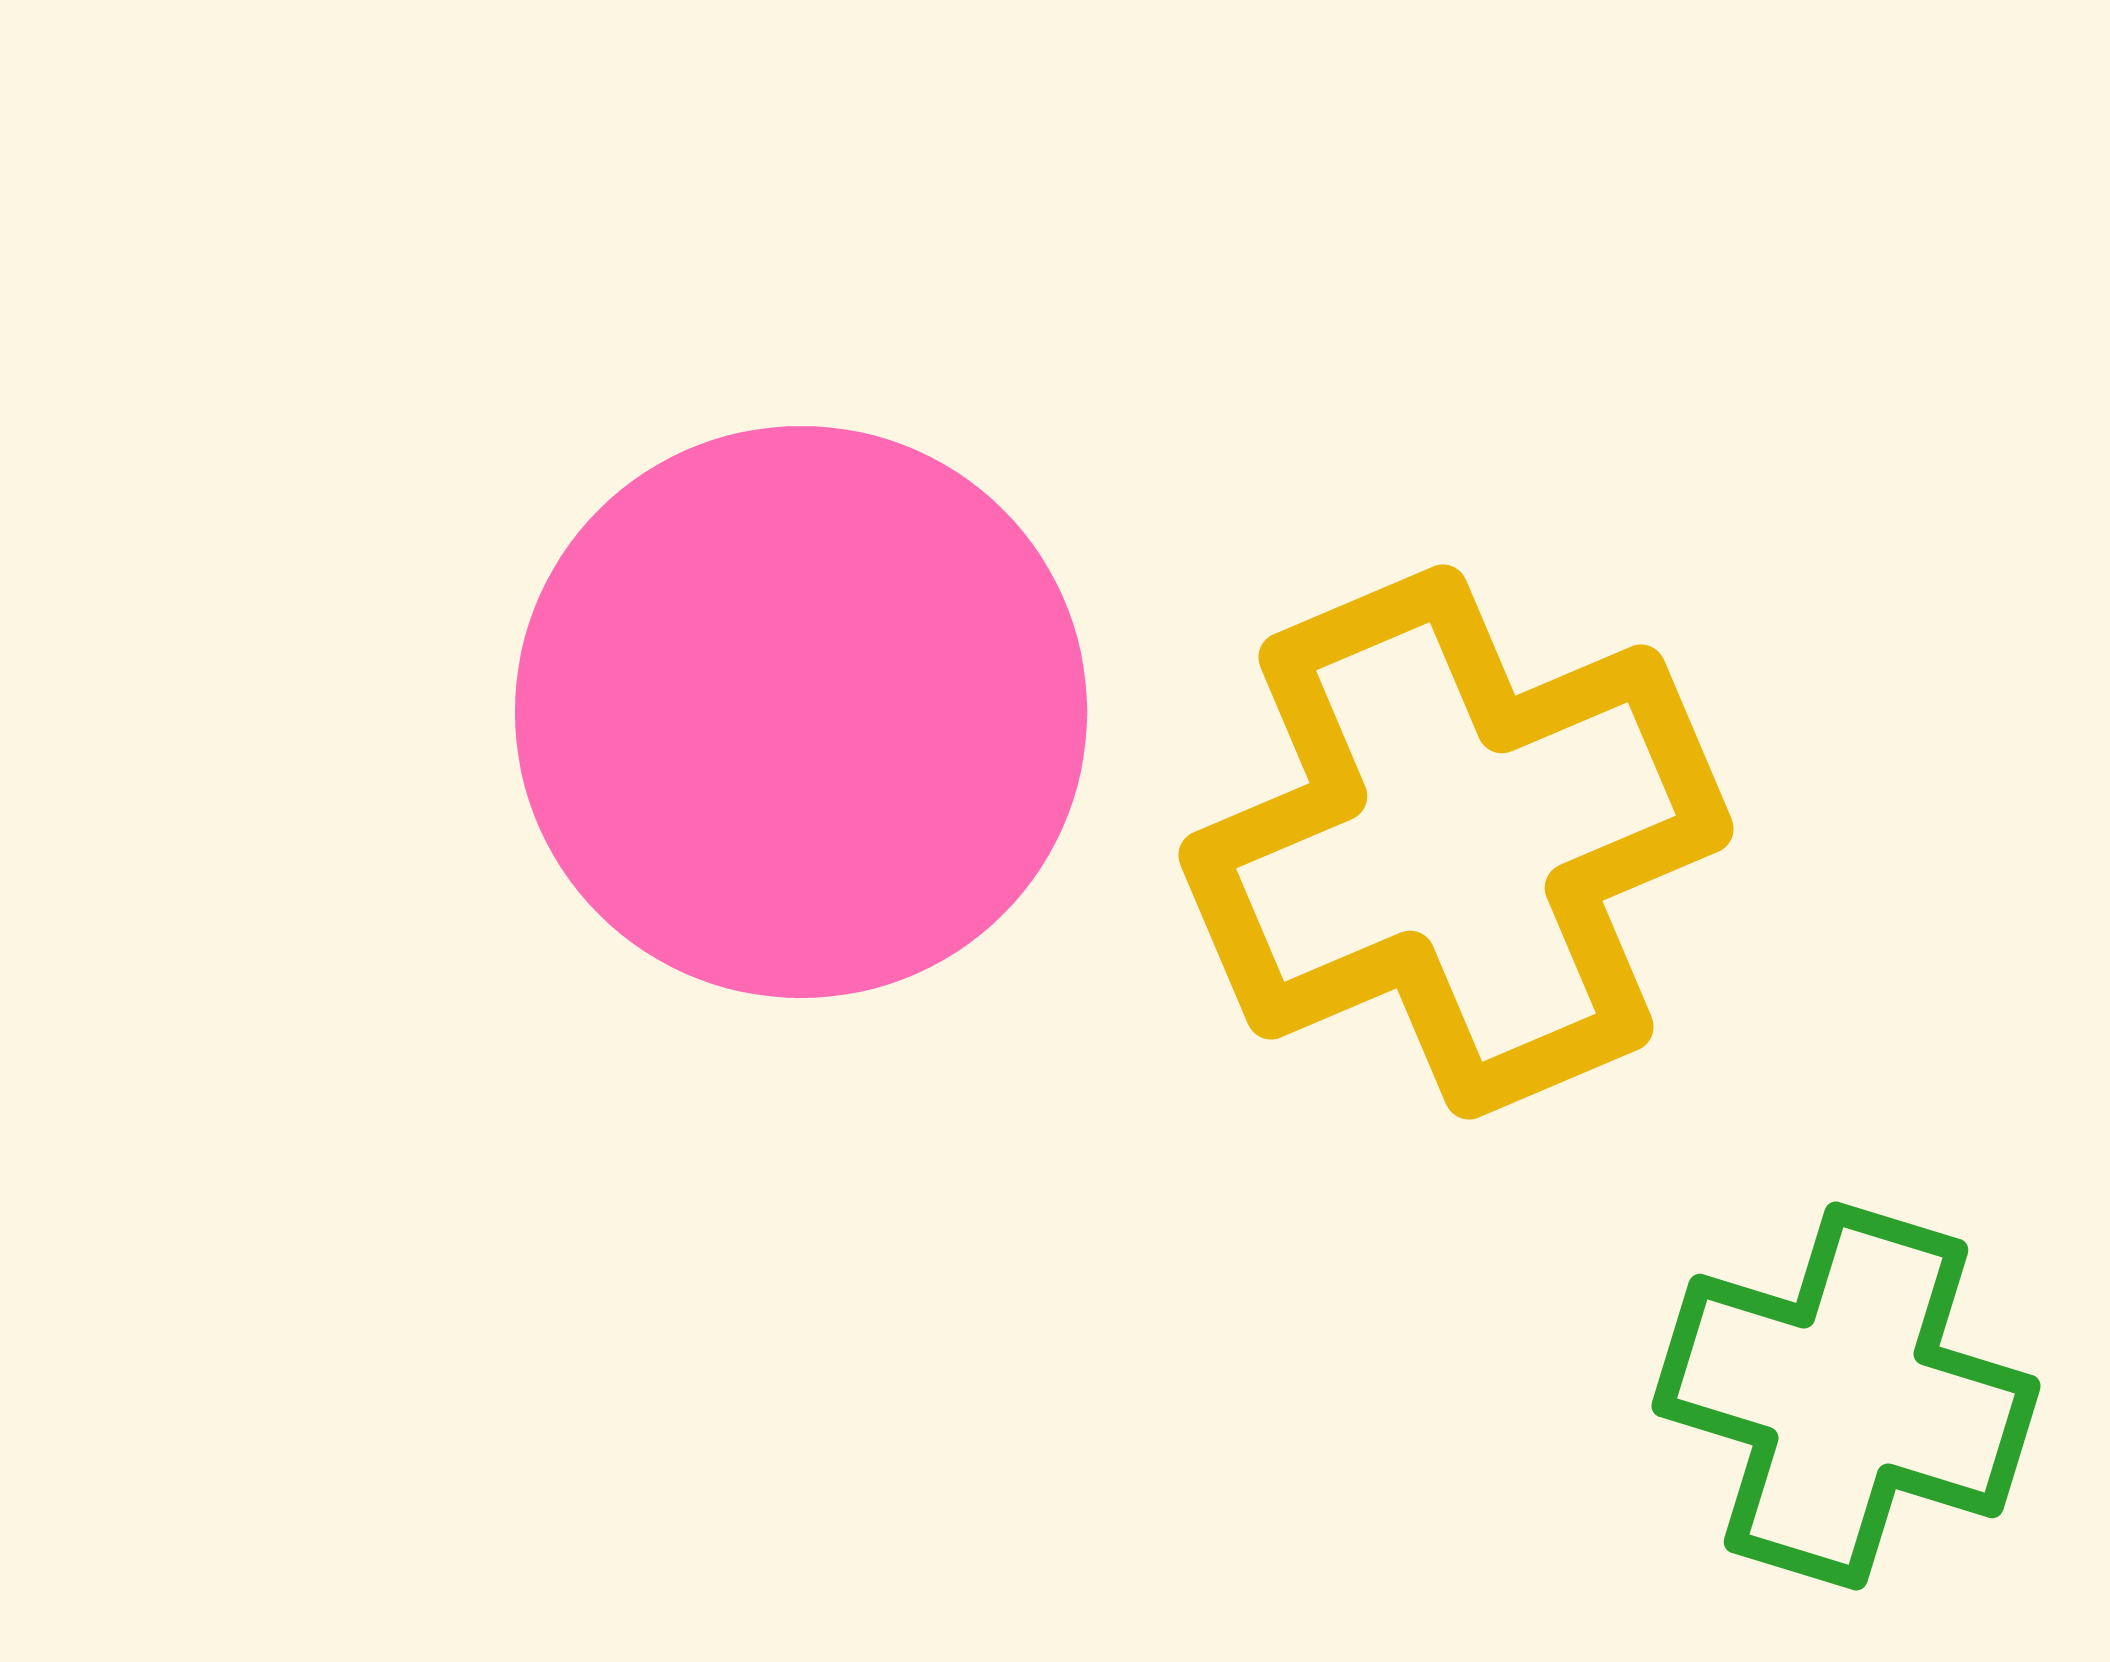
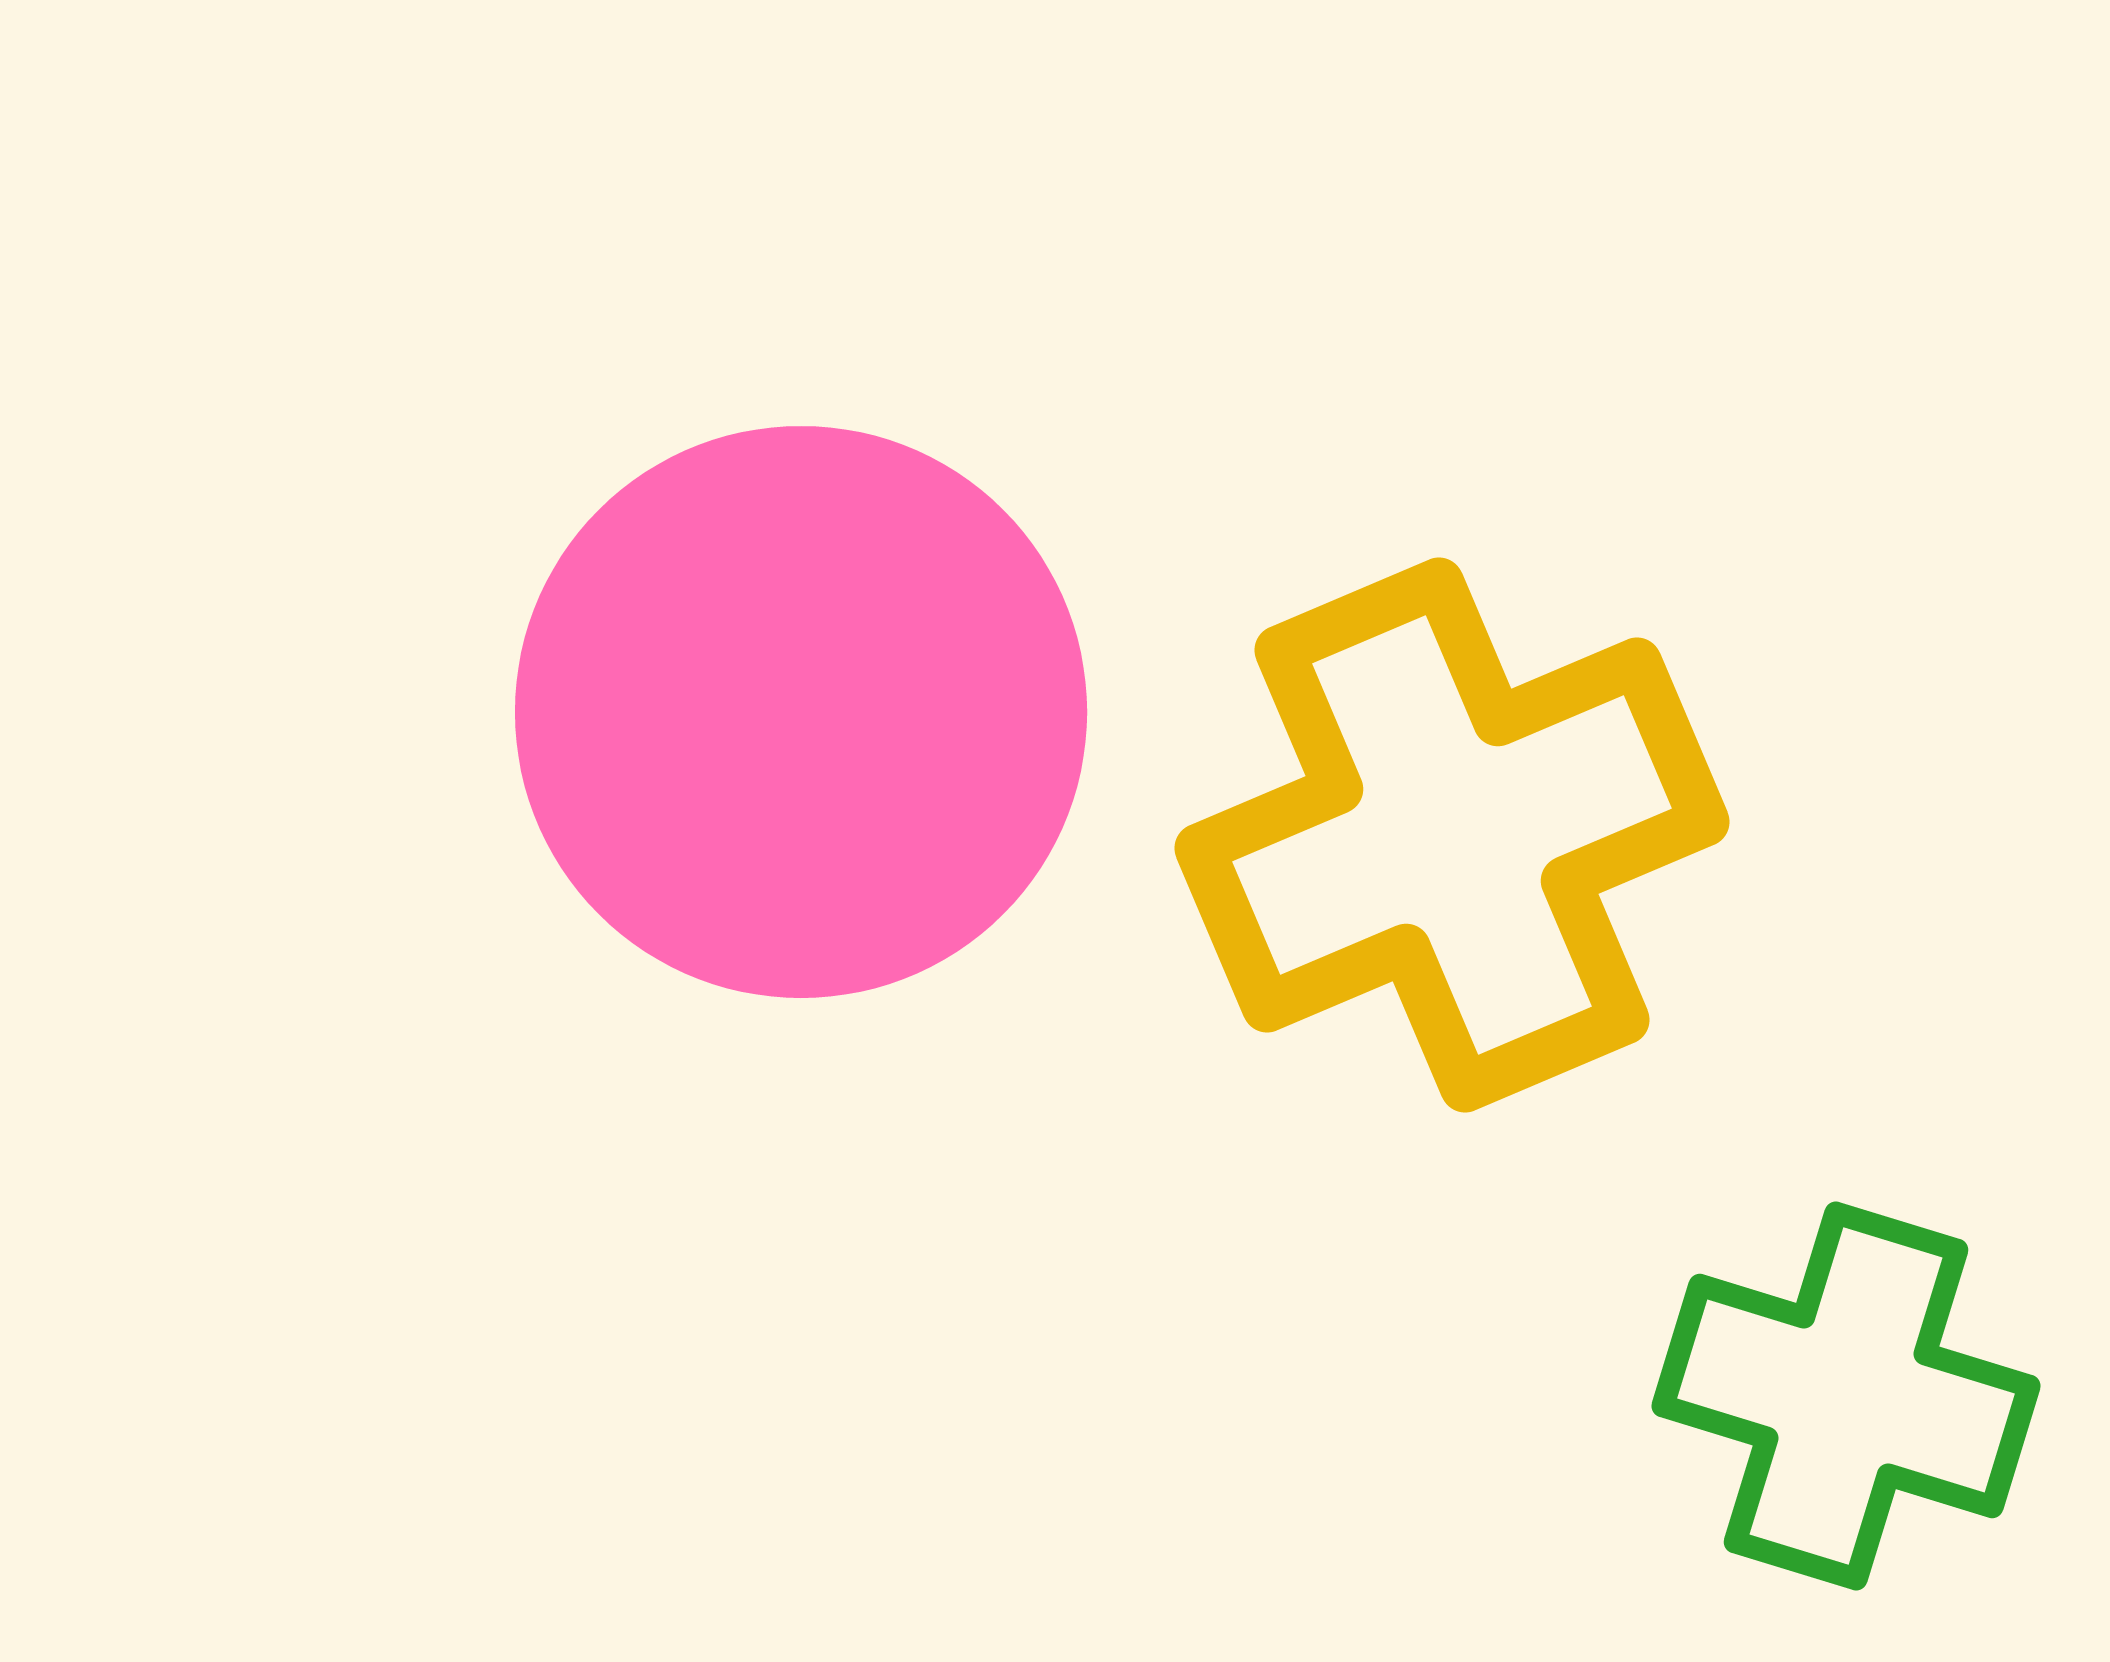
yellow cross: moved 4 px left, 7 px up
